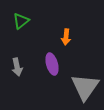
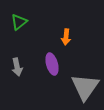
green triangle: moved 2 px left, 1 px down
